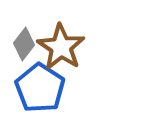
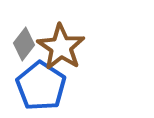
blue pentagon: moved 1 px right, 2 px up
